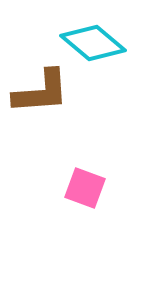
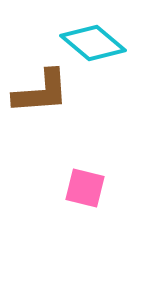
pink square: rotated 6 degrees counterclockwise
